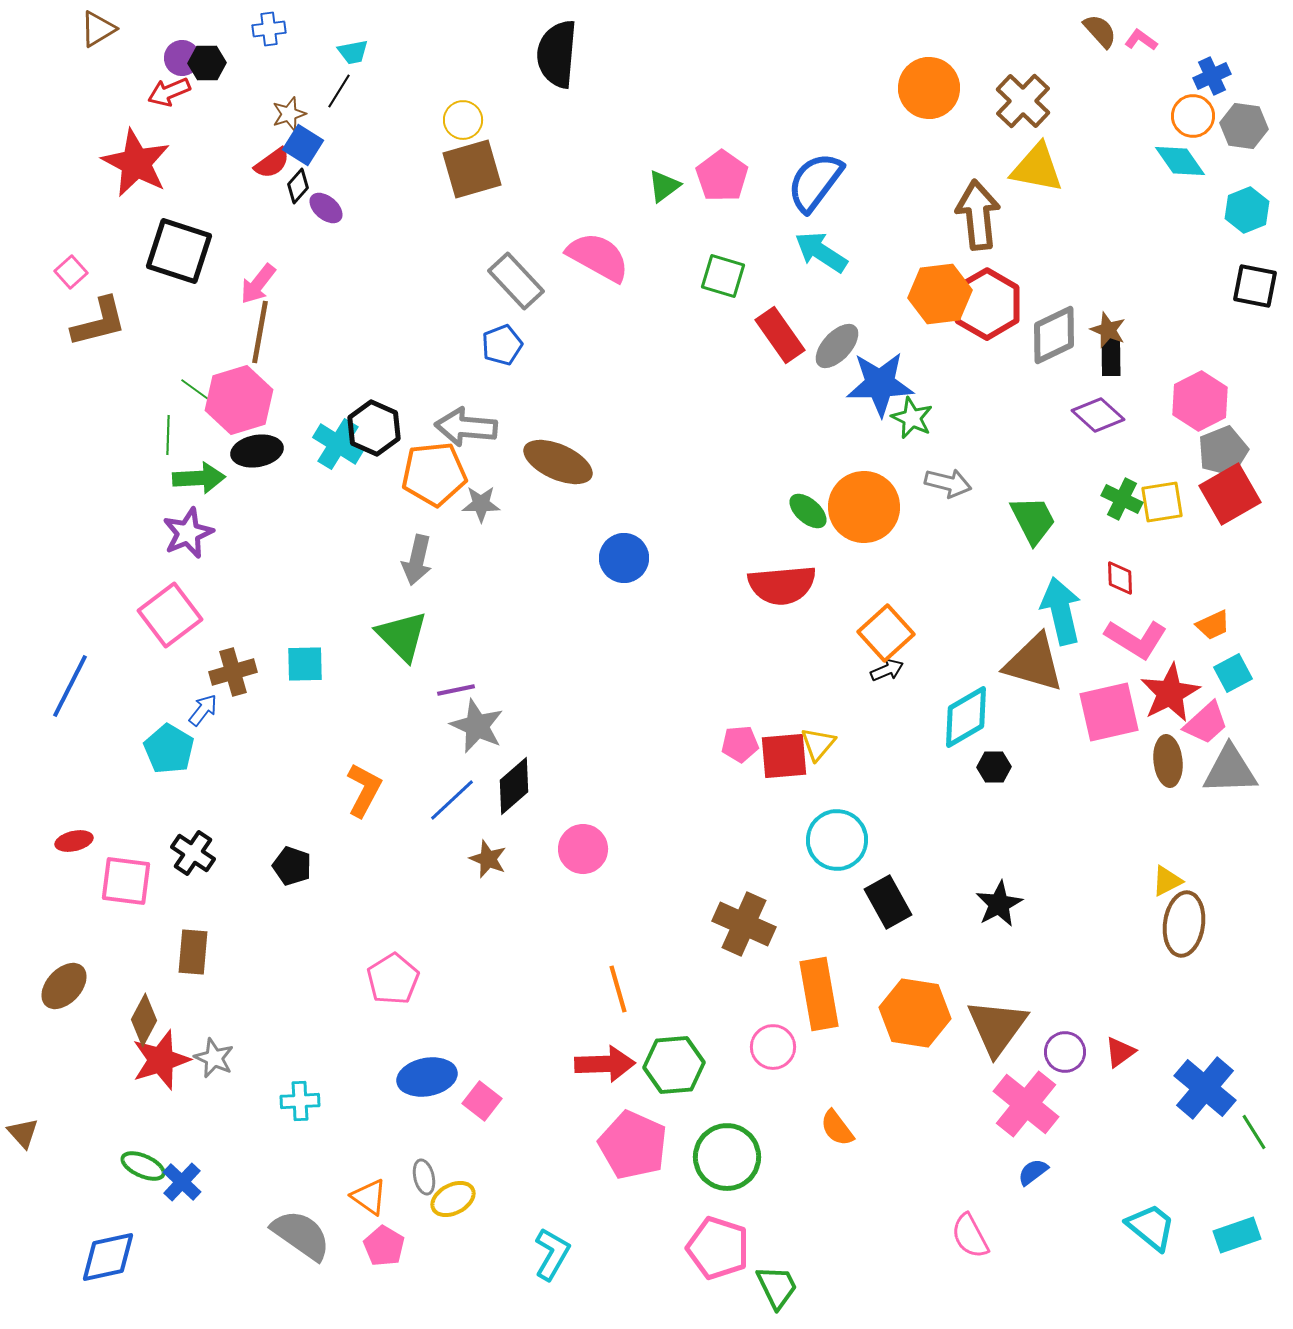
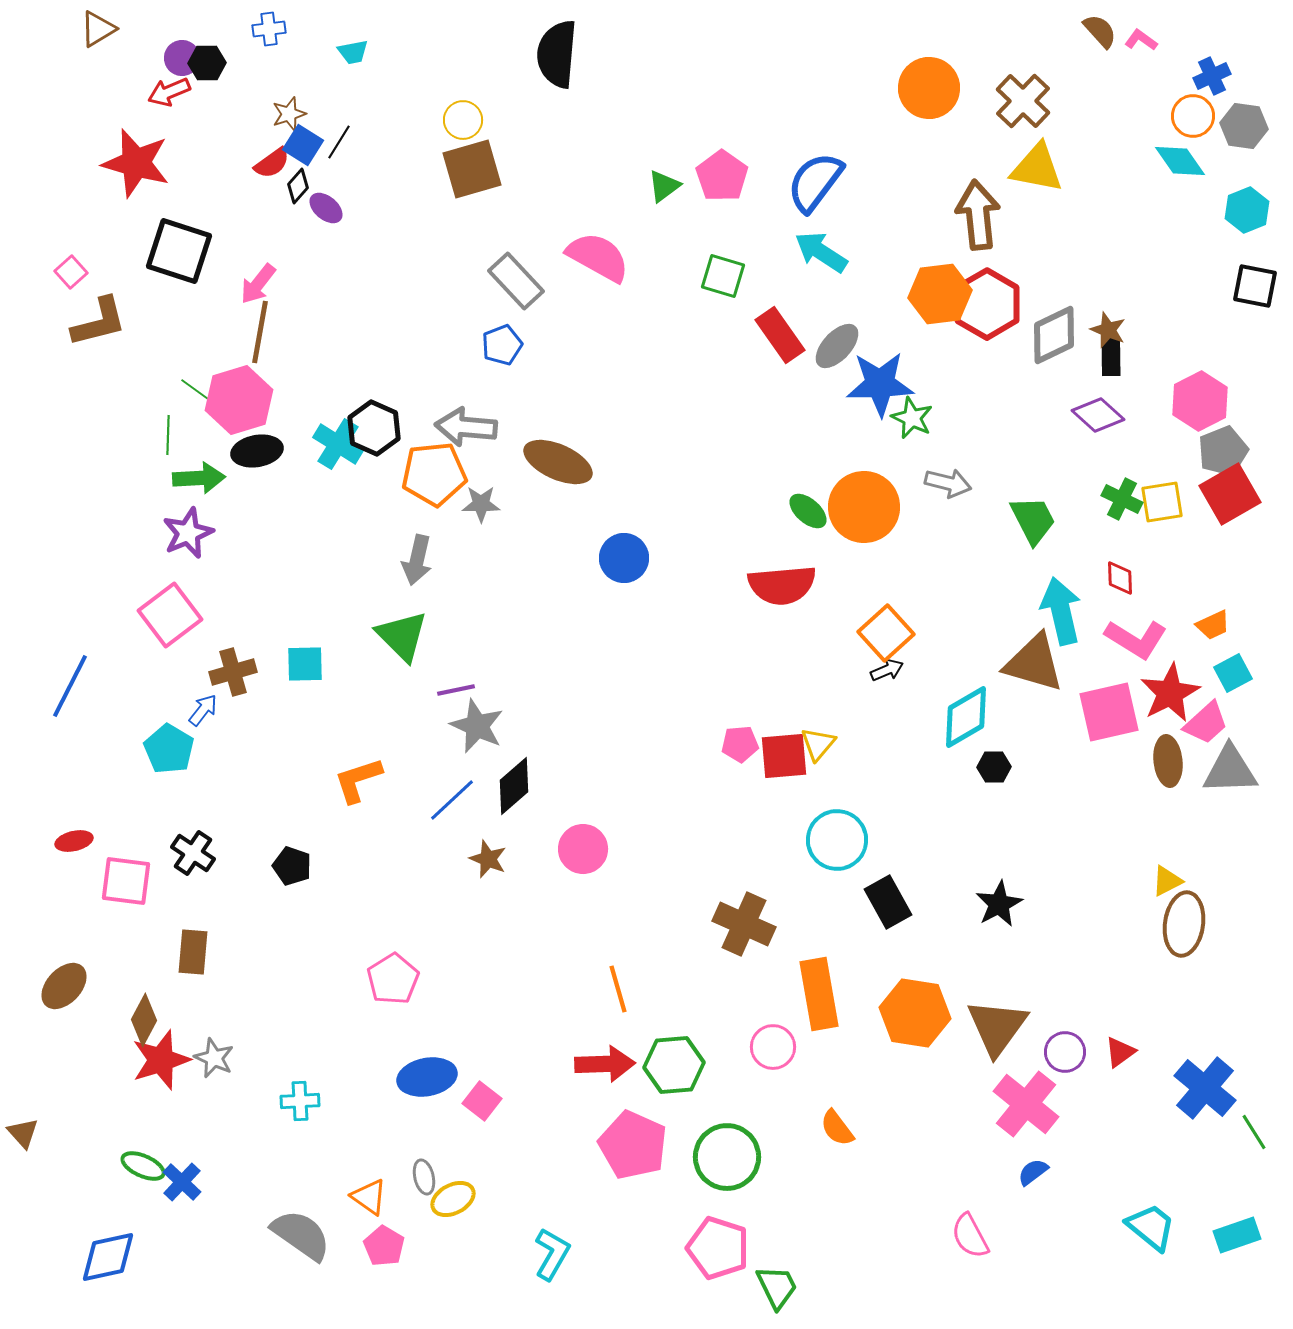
black line at (339, 91): moved 51 px down
red star at (136, 163): rotated 12 degrees counterclockwise
orange L-shape at (364, 790): moved 6 px left, 10 px up; rotated 136 degrees counterclockwise
